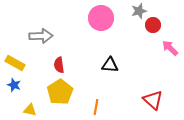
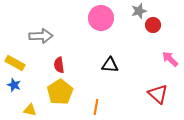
pink arrow: moved 11 px down
red triangle: moved 5 px right, 6 px up
